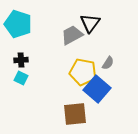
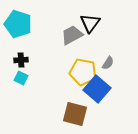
brown square: rotated 20 degrees clockwise
